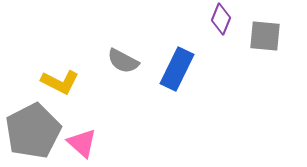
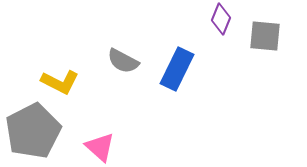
pink triangle: moved 18 px right, 4 px down
